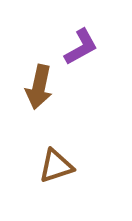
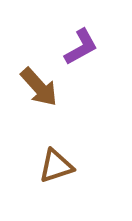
brown arrow: rotated 54 degrees counterclockwise
